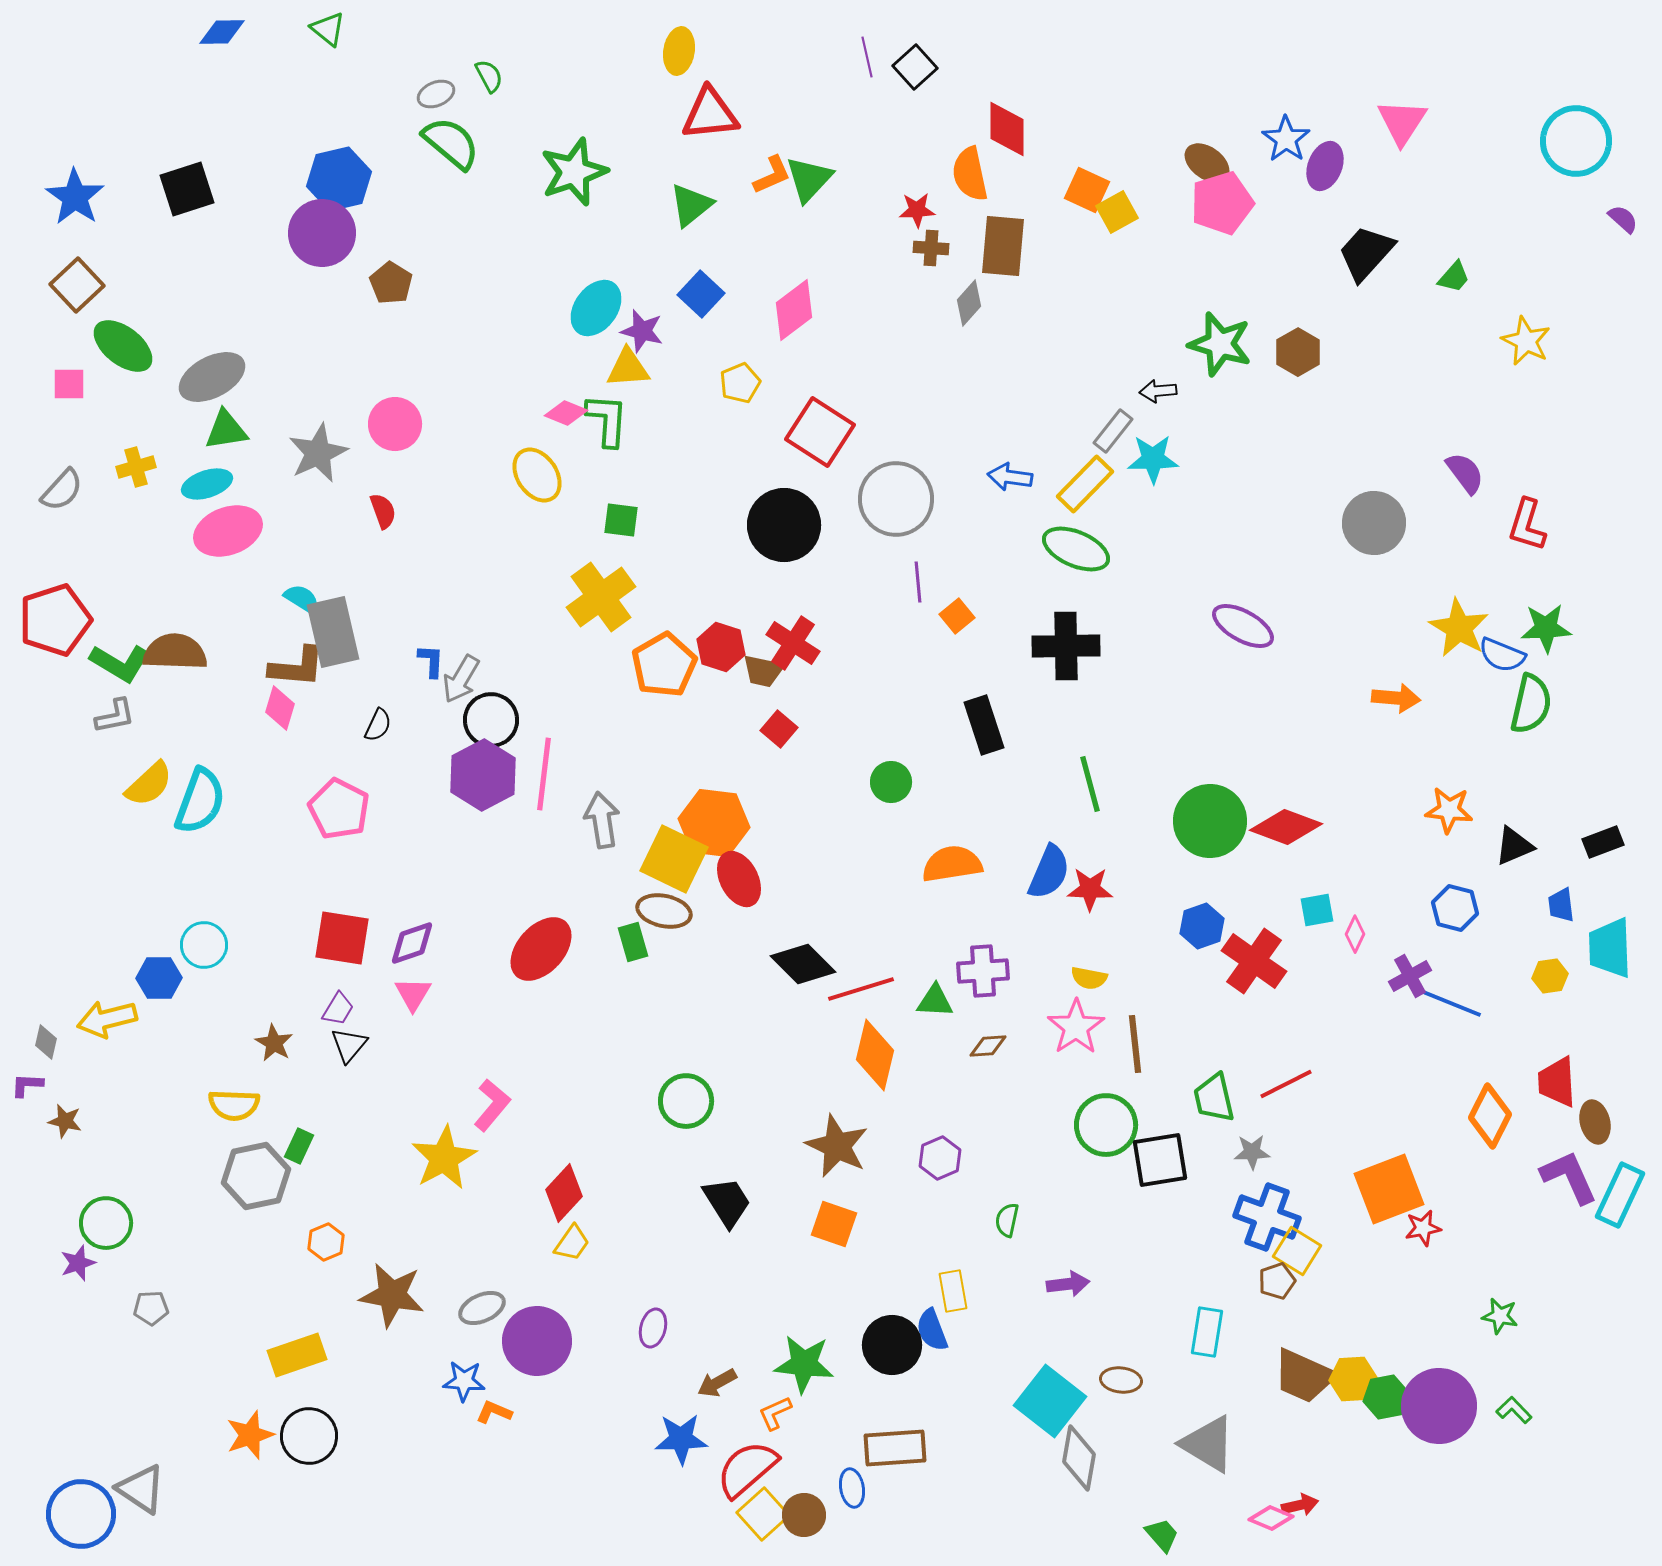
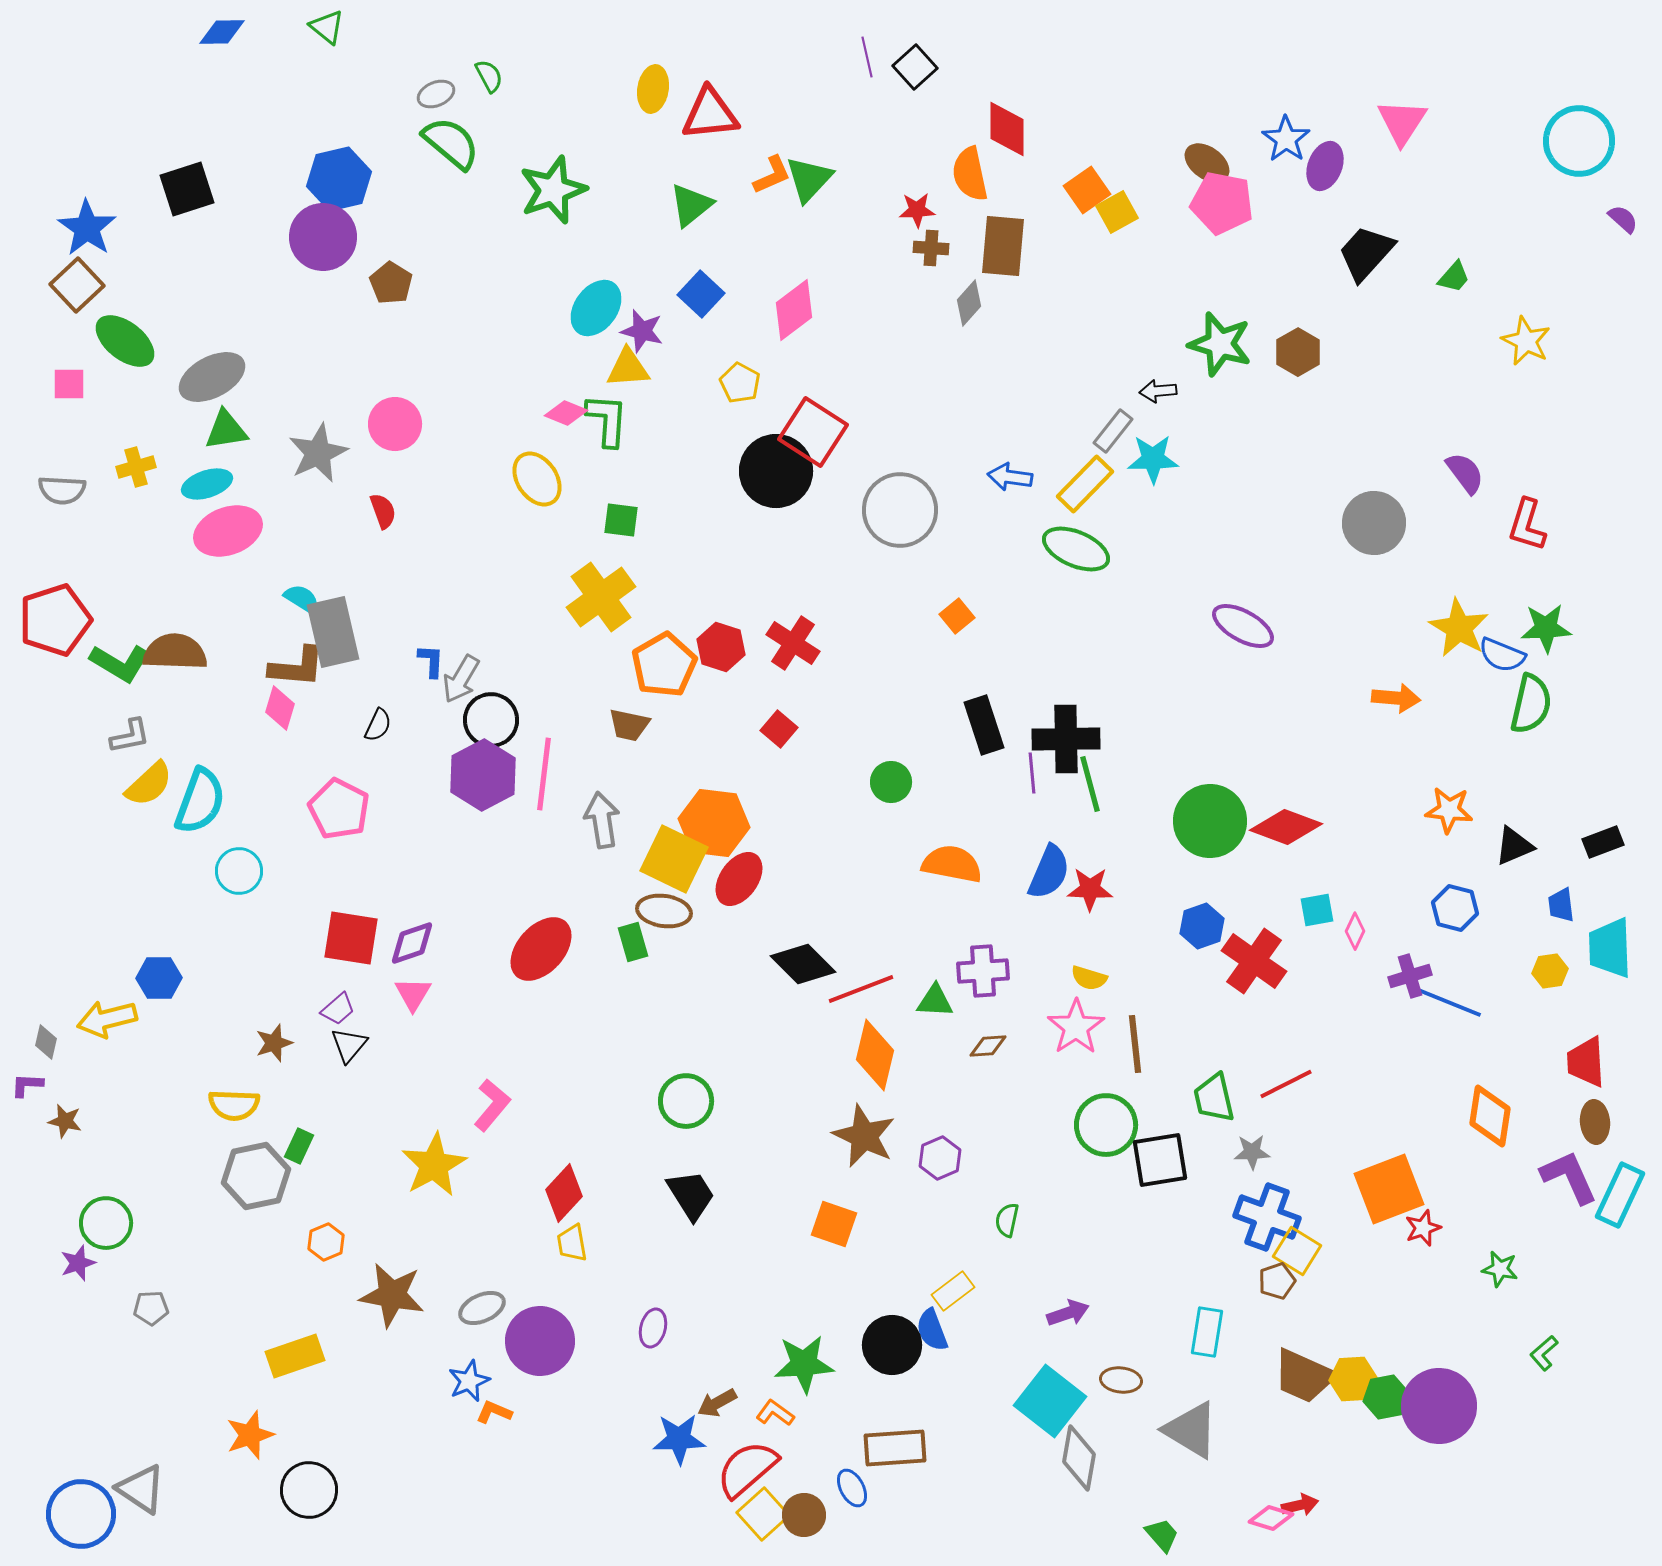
green triangle at (328, 29): moved 1 px left, 2 px up
yellow ellipse at (679, 51): moved 26 px left, 38 px down
cyan circle at (1576, 141): moved 3 px right
green star at (574, 172): moved 21 px left, 18 px down
orange square at (1087, 190): rotated 30 degrees clockwise
blue star at (75, 197): moved 12 px right, 31 px down
pink pentagon at (1222, 203): rotated 28 degrees clockwise
purple circle at (322, 233): moved 1 px right, 4 px down
green ellipse at (123, 346): moved 2 px right, 5 px up
yellow pentagon at (740, 383): rotated 21 degrees counterclockwise
red square at (820, 432): moved 7 px left
yellow ellipse at (537, 475): moved 4 px down
gray semicircle at (62, 490): rotated 51 degrees clockwise
gray circle at (896, 499): moved 4 px right, 11 px down
black circle at (784, 525): moved 8 px left, 54 px up
purple line at (918, 582): moved 114 px right, 191 px down
black cross at (1066, 646): moved 93 px down
brown trapezoid at (763, 671): moved 134 px left, 54 px down
gray L-shape at (115, 716): moved 15 px right, 20 px down
orange semicircle at (952, 864): rotated 20 degrees clockwise
red ellipse at (739, 879): rotated 62 degrees clockwise
brown ellipse at (664, 911): rotated 4 degrees counterclockwise
pink diamond at (1355, 934): moved 3 px up
red square at (342, 938): moved 9 px right
cyan circle at (204, 945): moved 35 px right, 74 px up
purple cross at (1410, 976): rotated 12 degrees clockwise
yellow hexagon at (1550, 976): moved 5 px up
yellow semicircle at (1089, 978): rotated 6 degrees clockwise
red line at (861, 989): rotated 4 degrees counterclockwise
purple trapezoid at (338, 1009): rotated 18 degrees clockwise
brown star at (274, 1043): rotated 24 degrees clockwise
red trapezoid at (1557, 1082): moved 29 px right, 20 px up
orange diamond at (1490, 1116): rotated 18 degrees counterclockwise
brown ellipse at (1595, 1122): rotated 9 degrees clockwise
brown star at (837, 1146): moved 27 px right, 10 px up
yellow star at (444, 1158): moved 10 px left, 7 px down
black trapezoid at (727, 1202): moved 36 px left, 7 px up
red star at (1423, 1228): rotated 9 degrees counterclockwise
yellow trapezoid at (572, 1243): rotated 135 degrees clockwise
purple arrow at (1068, 1284): moved 29 px down; rotated 12 degrees counterclockwise
yellow rectangle at (953, 1291): rotated 63 degrees clockwise
green star at (1500, 1316): moved 47 px up
purple circle at (537, 1341): moved 3 px right
yellow rectangle at (297, 1355): moved 2 px left, 1 px down
green star at (804, 1364): rotated 10 degrees counterclockwise
blue star at (464, 1381): moved 5 px right; rotated 27 degrees counterclockwise
brown arrow at (717, 1383): moved 20 px down
green L-shape at (1514, 1410): moved 30 px right, 57 px up; rotated 87 degrees counterclockwise
orange L-shape at (775, 1413): rotated 60 degrees clockwise
black circle at (309, 1436): moved 54 px down
blue star at (681, 1439): moved 2 px left
gray triangle at (1208, 1444): moved 17 px left, 14 px up
blue ellipse at (852, 1488): rotated 18 degrees counterclockwise
pink diamond at (1271, 1518): rotated 6 degrees counterclockwise
